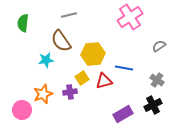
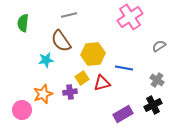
red triangle: moved 2 px left, 2 px down
